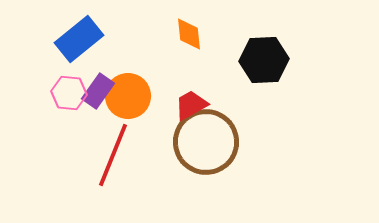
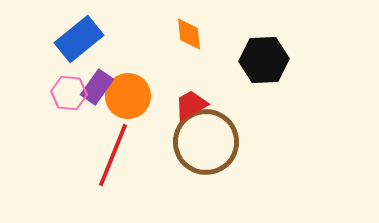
purple rectangle: moved 1 px left, 4 px up
